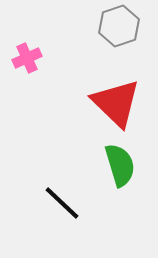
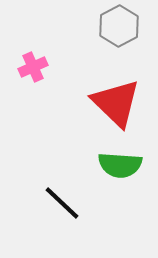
gray hexagon: rotated 9 degrees counterclockwise
pink cross: moved 6 px right, 9 px down
green semicircle: rotated 111 degrees clockwise
